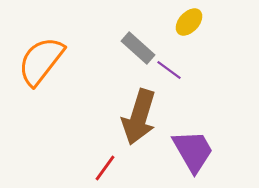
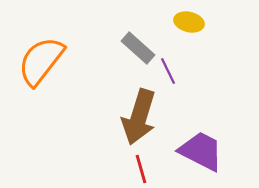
yellow ellipse: rotated 60 degrees clockwise
purple line: moved 1 px left, 1 px down; rotated 28 degrees clockwise
purple trapezoid: moved 8 px right; rotated 33 degrees counterclockwise
red line: moved 36 px right, 1 px down; rotated 52 degrees counterclockwise
